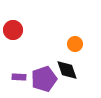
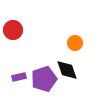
orange circle: moved 1 px up
purple rectangle: rotated 16 degrees counterclockwise
